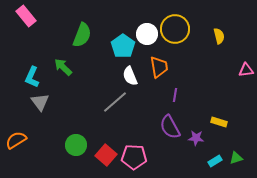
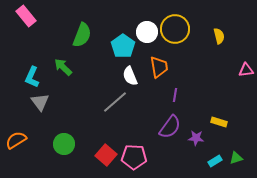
white circle: moved 2 px up
purple semicircle: rotated 115 degrees counterclockwise
green circle: moved 12 px left, 1 px up
